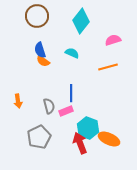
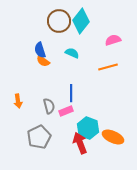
brown circle: moved 22 px right, 5 px down
orange ellipse: moved 4 px right, 2 px up
